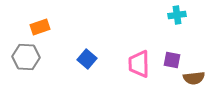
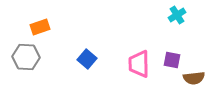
cyan cross: rotated 24 degrees counterclockwise
